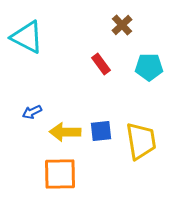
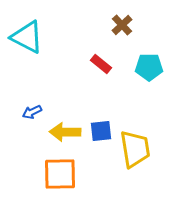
red rectangle: rotated 15 degrees counterclockwise
yellow trapezoid: moved 6 px left, 8 px down
